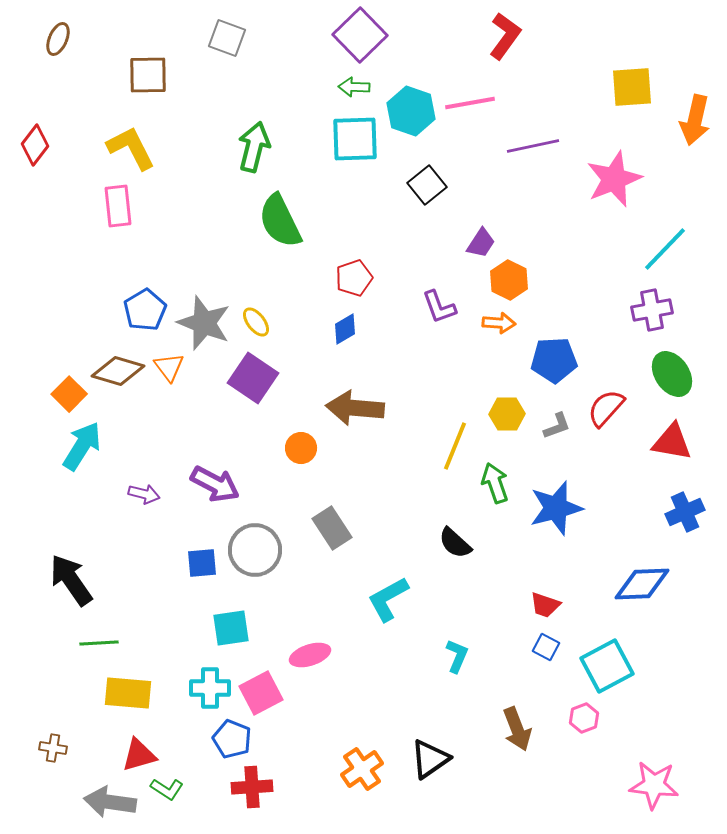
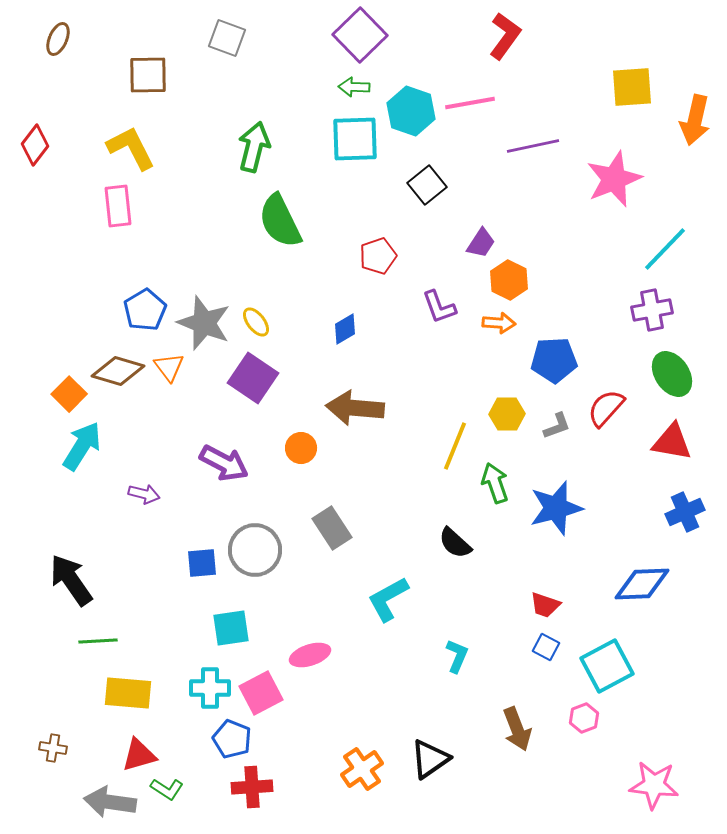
red pentagon at (354, 278): moved 24 px right, 22 px up
purple arrow at (215, 484): moved 9 px right, 21 px up
green line at (99, 643): moved 1 px left, 2 px up
